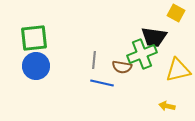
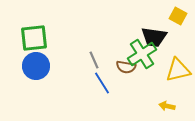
yellow square: moved 2 px right, 3 px down
green cross: rotated 12 degrees counterclockwise
gray line: rotated 30 degrees counterclockwise
brown semicircle: moved 4 px right
blue line: rotated 45 degrees clockwise
